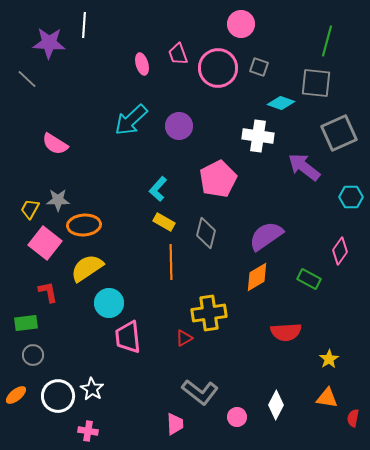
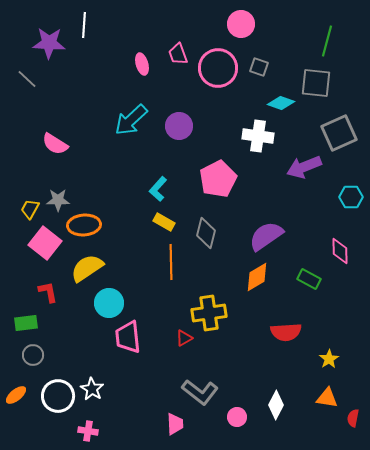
purple arrow at (304, 167): rotated 60 degrees counterclockwise
pink diamond at (340, 251): rotated 36 degrees counterclockwise
